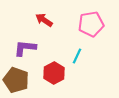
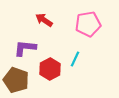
pink pentagon: moved 3 px left
cyan line: moved 2 px left, 3 px down
red hexagon: moved 4 px left, 4 px up
